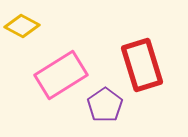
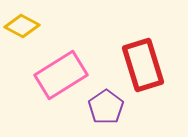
red rectangle: moved 1 px right
purple pentagon: moved 1 px right, 2 px down
